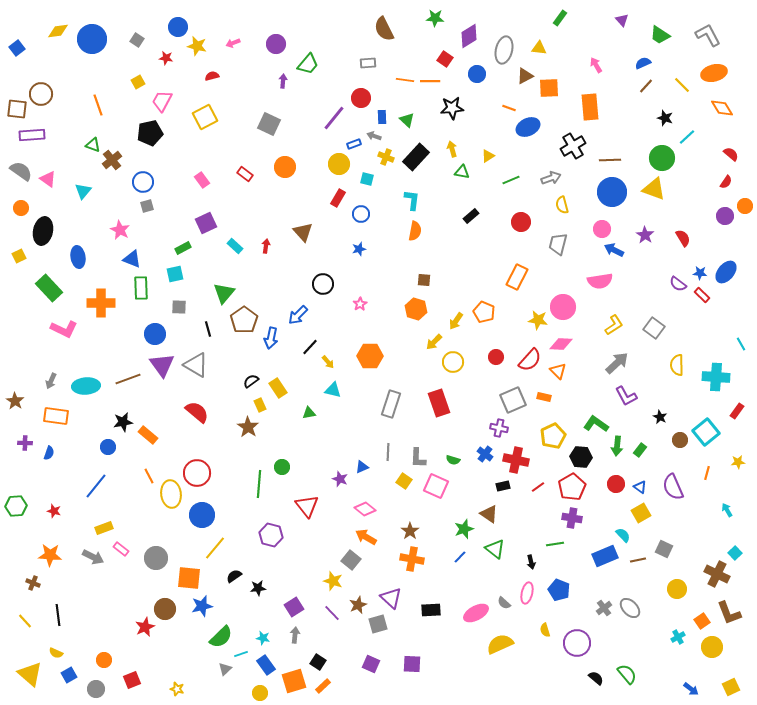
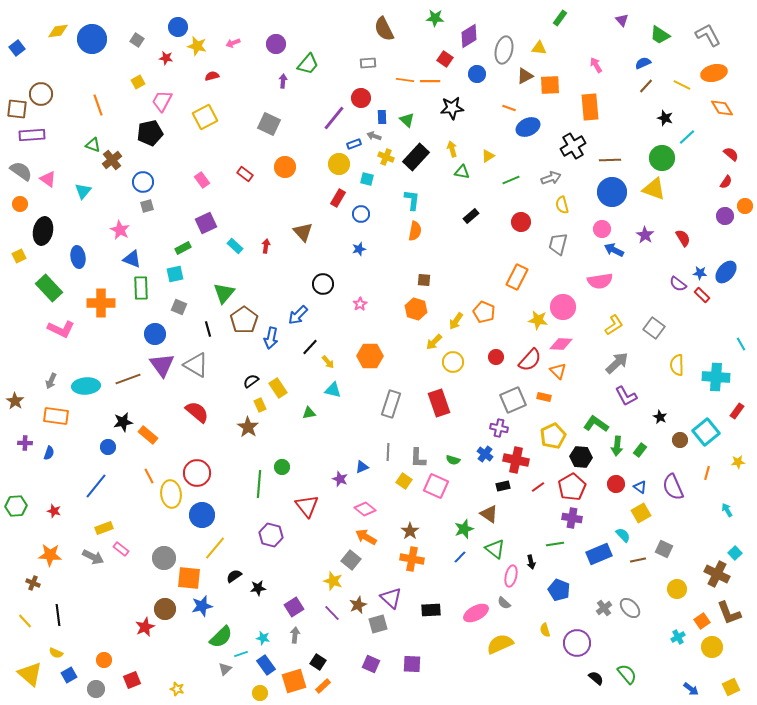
yellow line at (682, 85): rotated 18 degrees counterclockwise
orange square at (549, 88): moved 1 px right, 3 px up
orange circle at (21, 208): moved 1 px left, 4 px up
gray square at (179, 307): rotated 21 degrees clockwise
pink L-shape at (64, 329): moved 3 px left
blue rectangle at (605, 556): moved 6 px left, 2 px up
gray circle at (156, 558): moved 8 px right
pink ellipse at (527, 593): moved 16 px left, 17 px up
